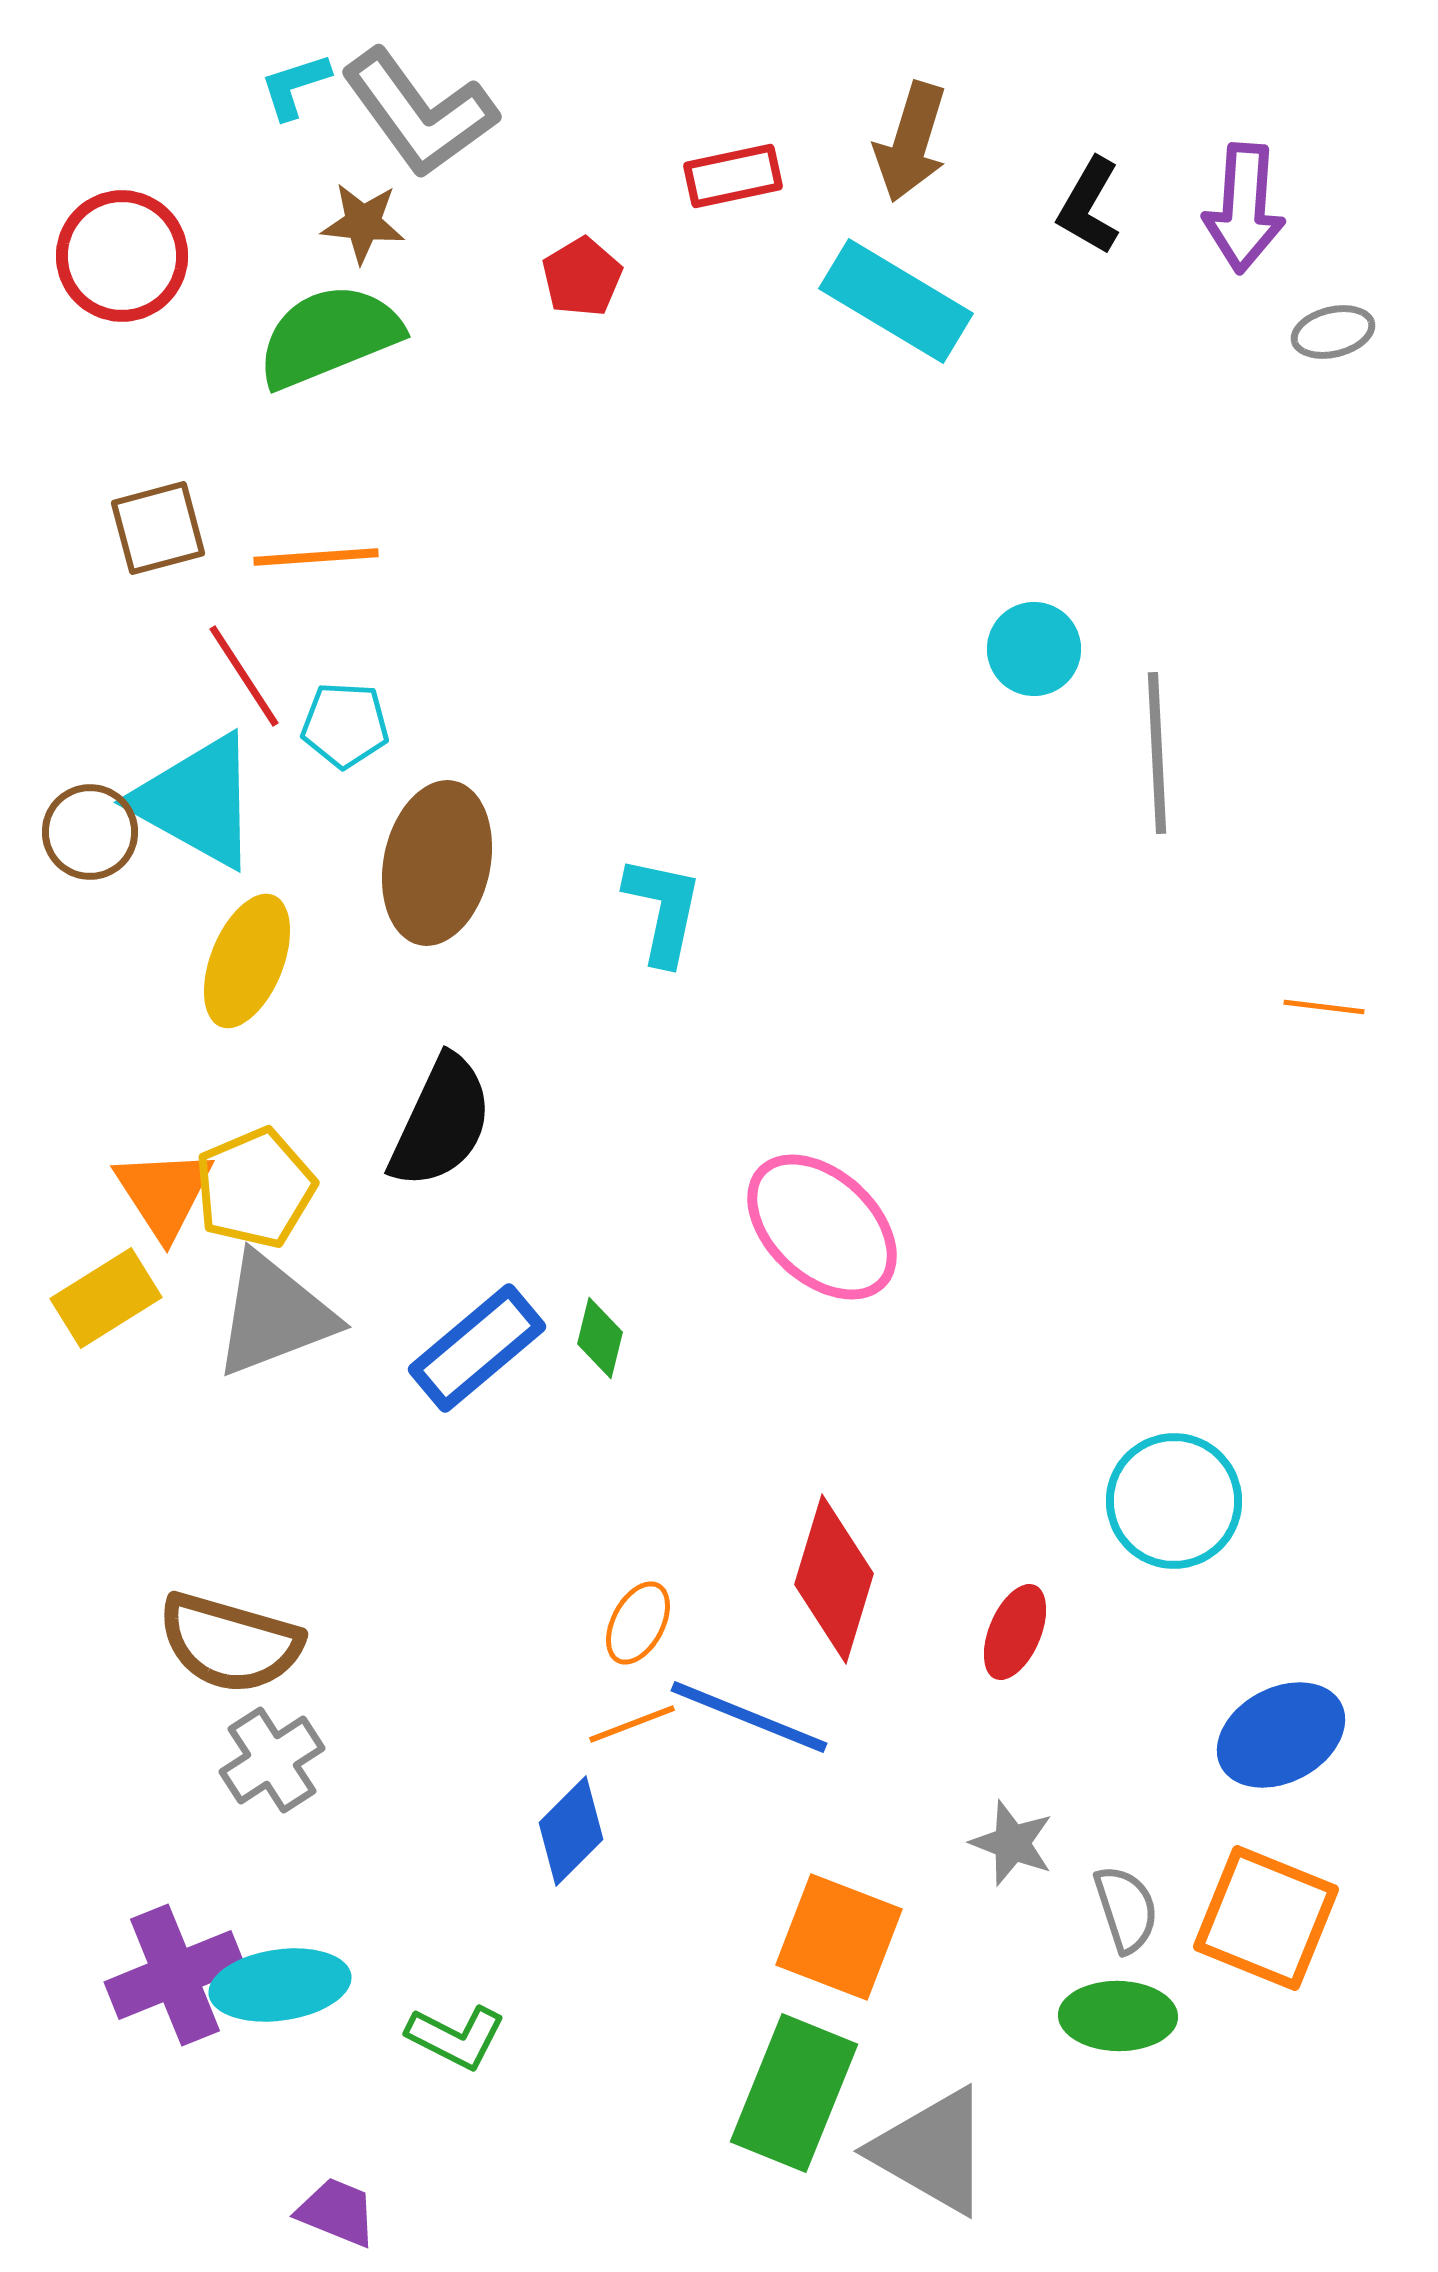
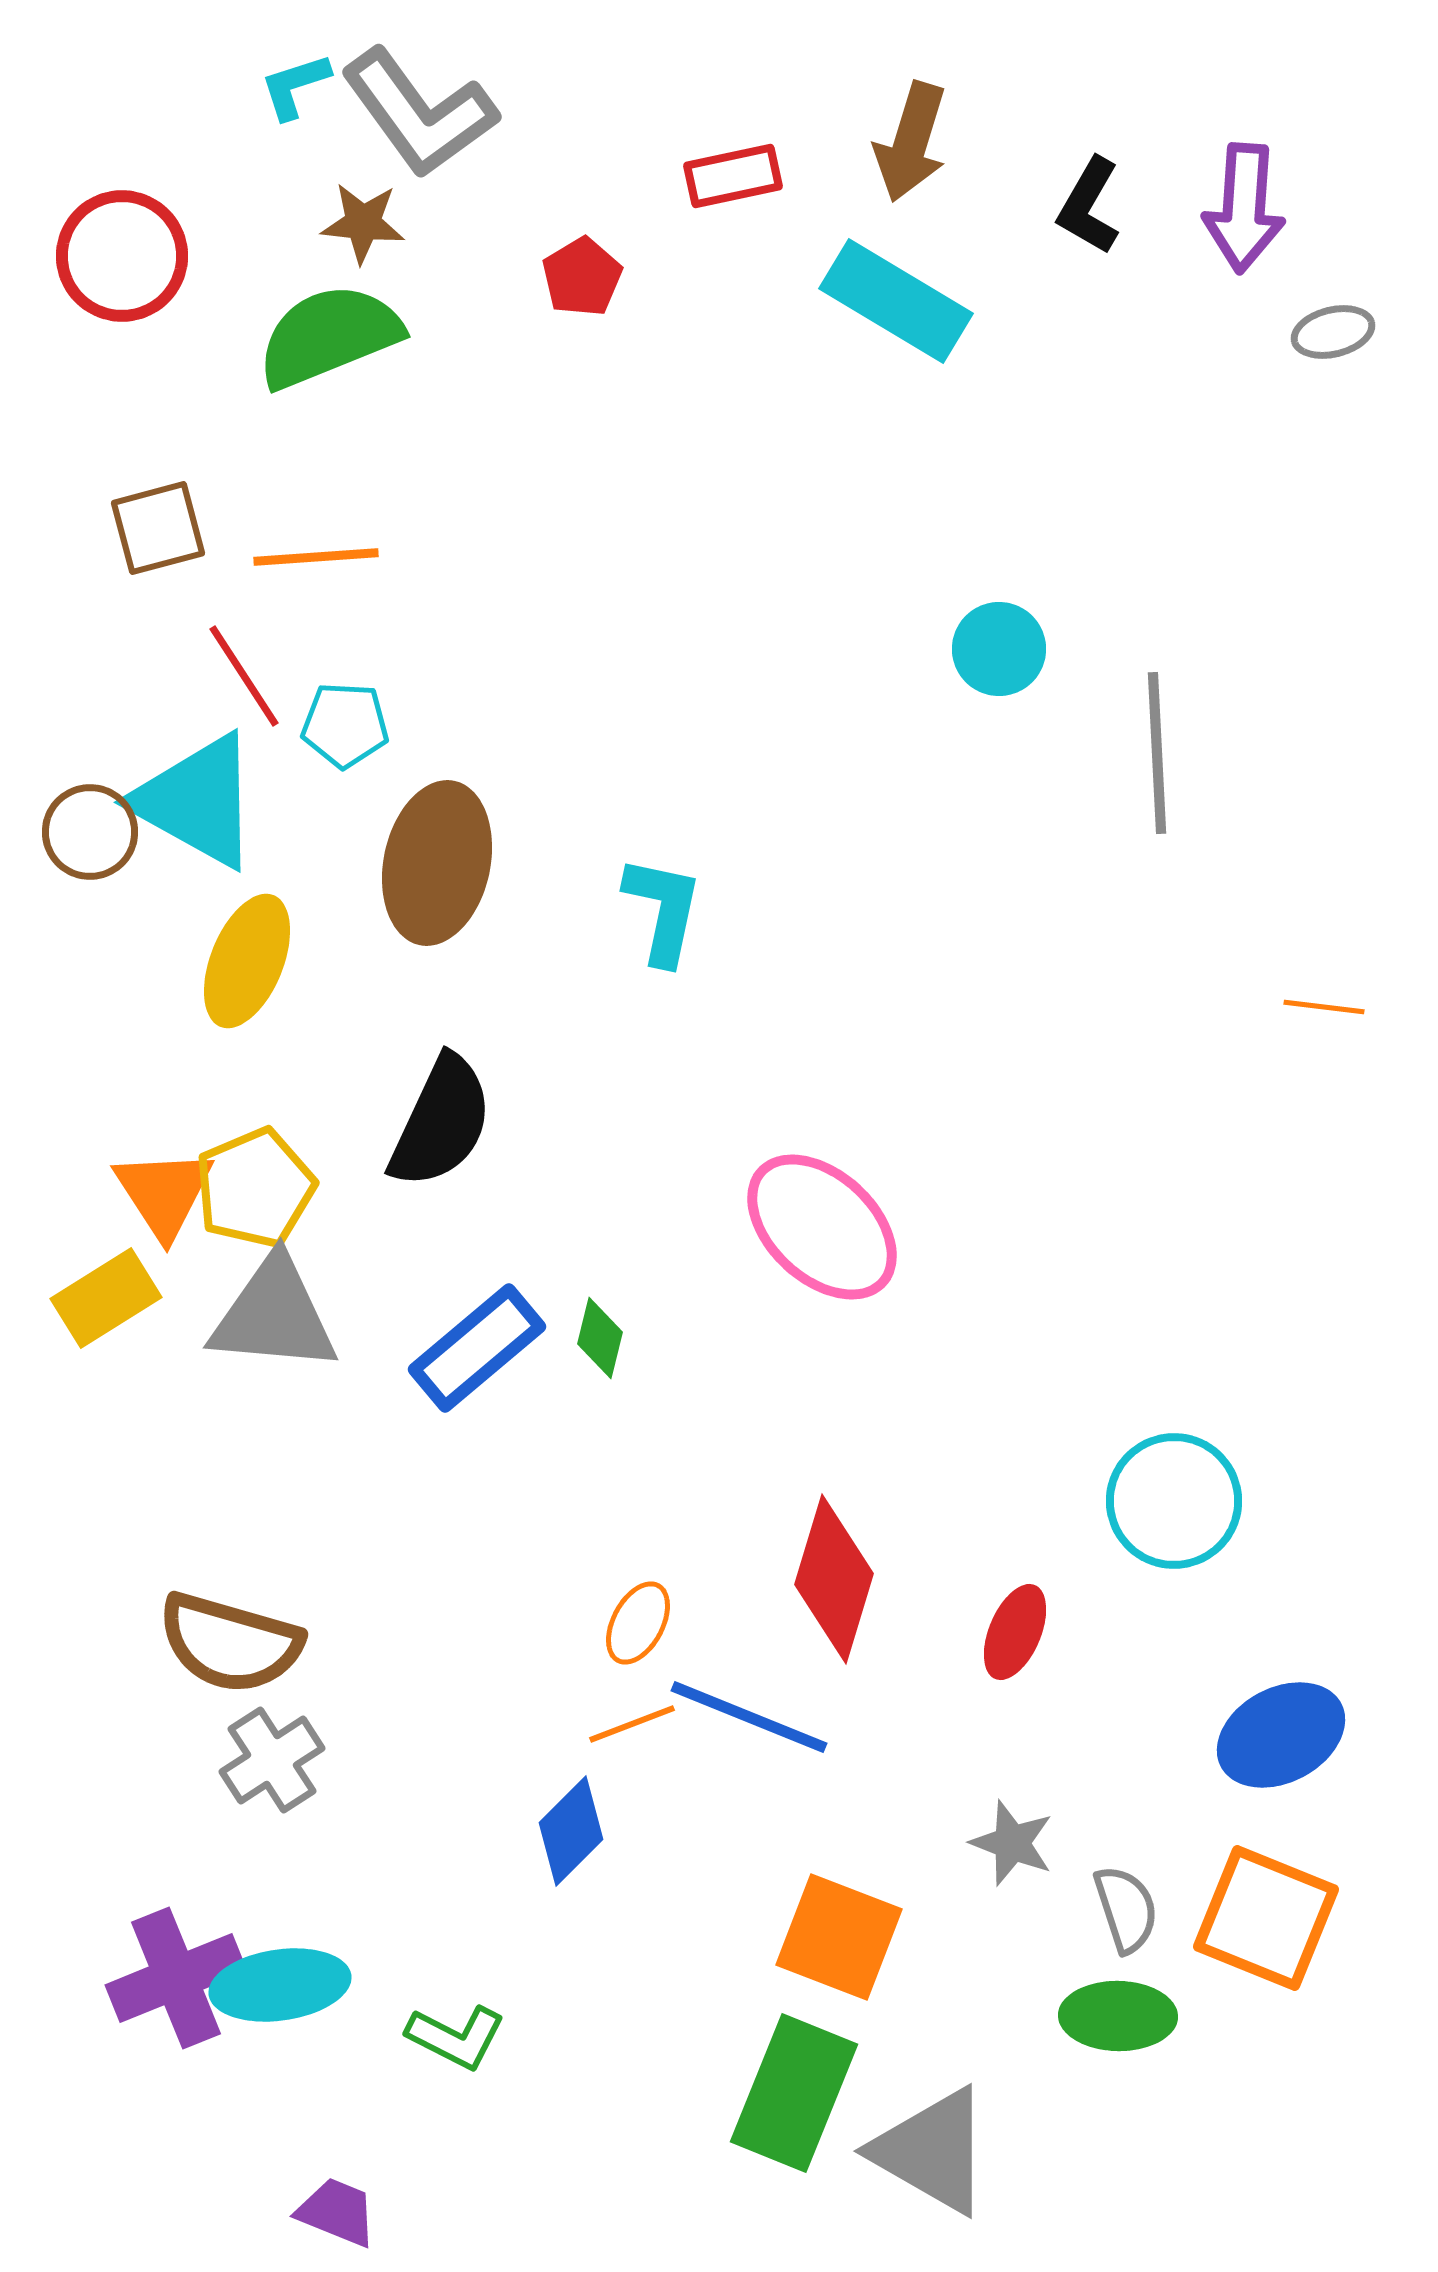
cyan circle at (1034, 649): moved 35 px left
gray triangle at (274, 1315): rotated 26 degrees clockwise
purple cross at (175, 1975): moved 1 px right, 3 px down
